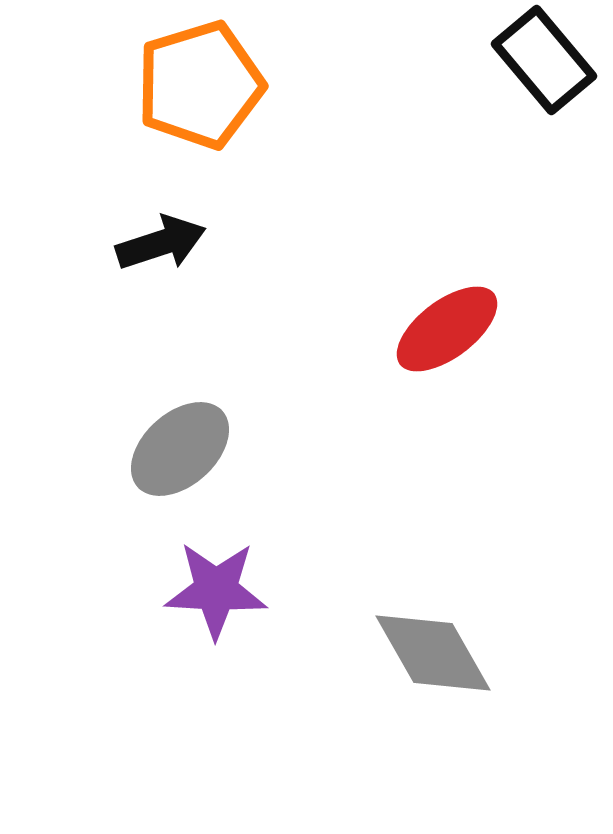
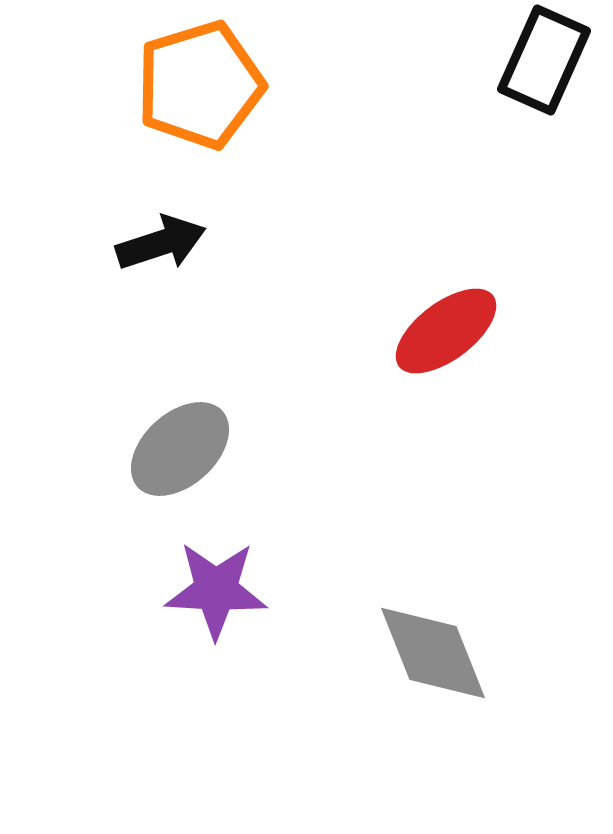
black rectangle: rotated 64 degrees clockwise
red ellipse: moved 1 px left, 2 px down
gray diamond: rotated 8 degrees clockwise
